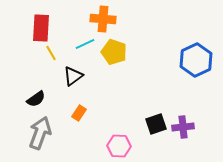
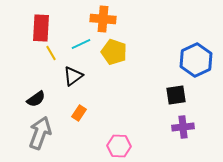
cyan line: moved 4 px left
black square: moved 20 px right, 29 px up; rotated 10 degrees clockwise
